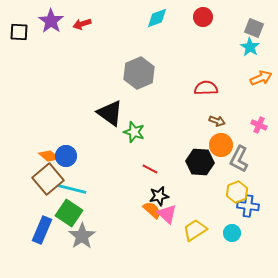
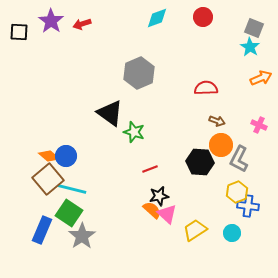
red line: rotated 49 degrees counterclockwise
